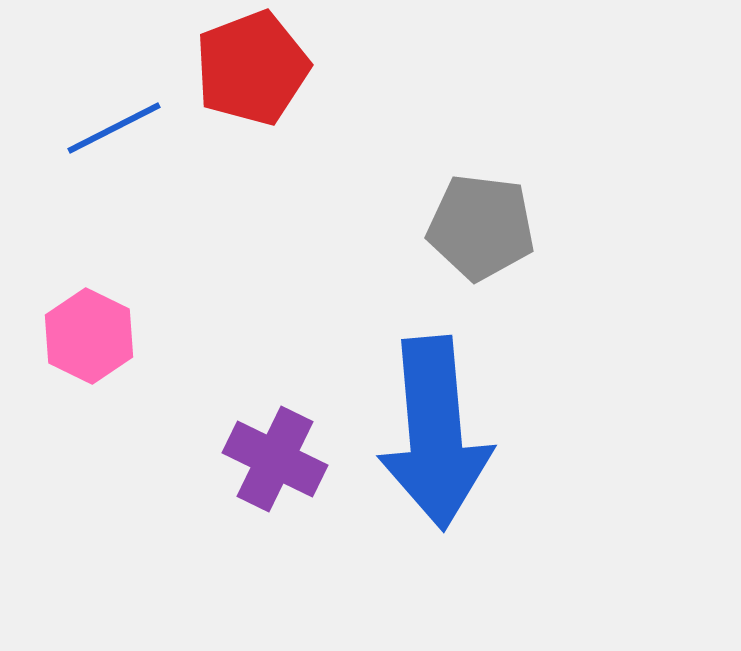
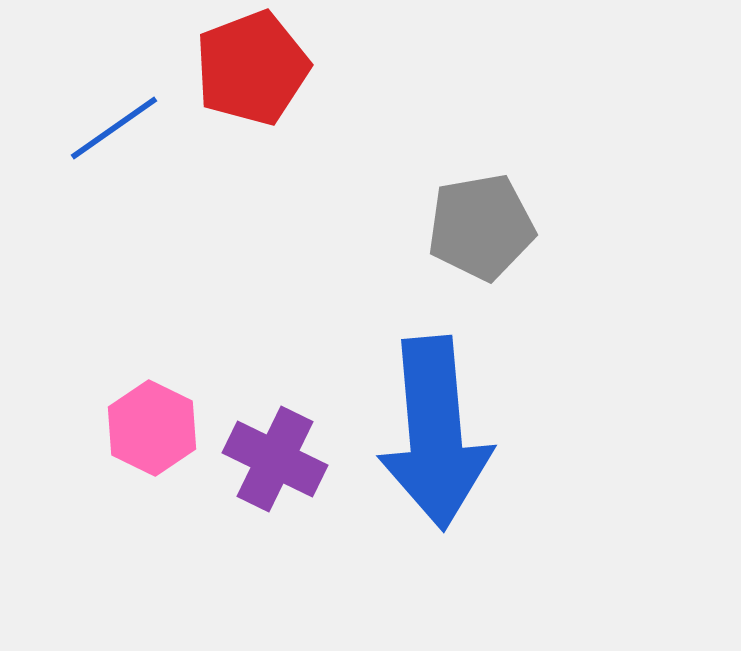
blue line: rotated 8 degrees counterclockwise
gray pentagon: rotated 17 degrees counterclockwise
pink hexagon: moved 63 px right, 92 px down
